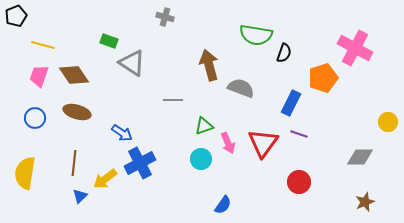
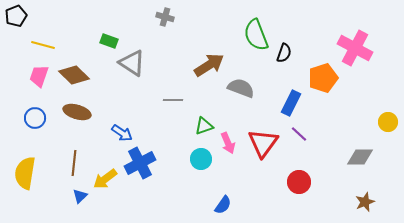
green semicircle: rotated 60 degrees clockwise
brown arrow: rotated 72 degrees clockwise
brown diamond: rotated 12 degrees counterclockwise
purple line: rotated 24 degrees clockwise
